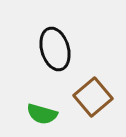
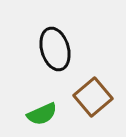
green semicircle: rotated 40 degrees counterclockwise
